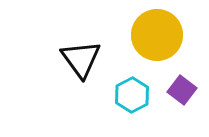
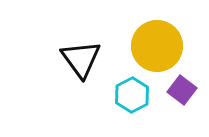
yellow circle: moved 11 px down
